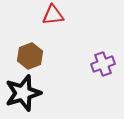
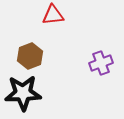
purple cross: moved 2 px left, 1 px up
black star: rotated 15 degrees clockwise
